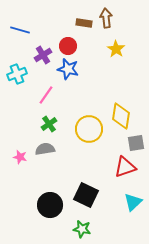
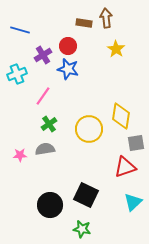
pink line: moved 3 px left, 1 px down
pink star: moved 2 px up; rotated 16 degrees counterclockwise
